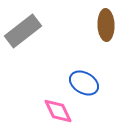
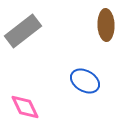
blue ellipse: moved 1 px right, 2 px up
pink diamond: moved 33 px left, 4 px up
